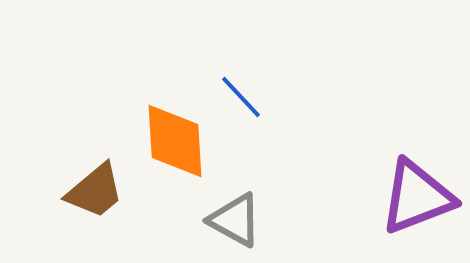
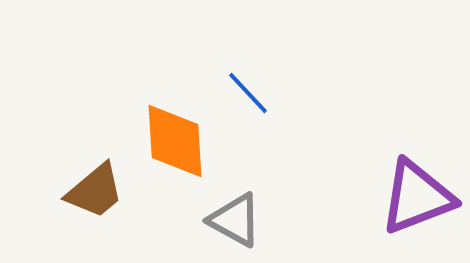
blue line: moved 7 px right, 4 px up
